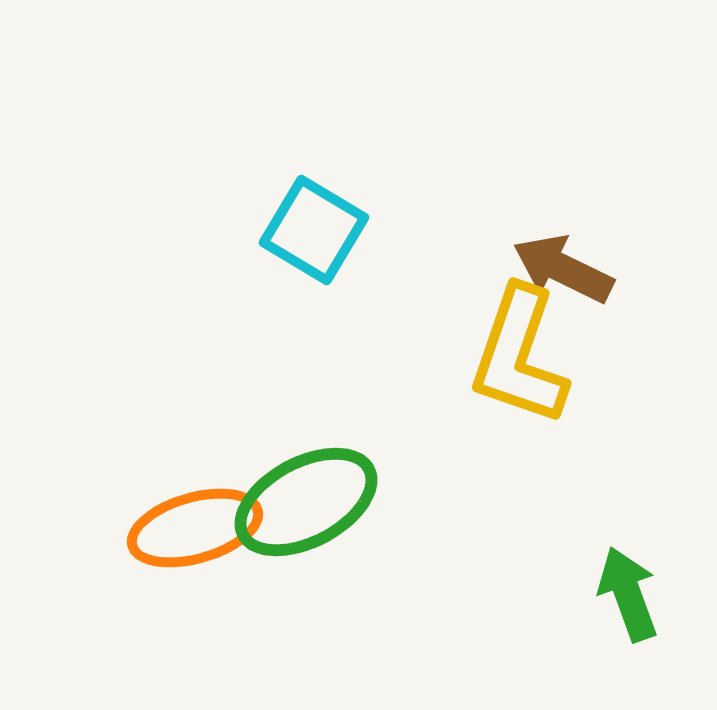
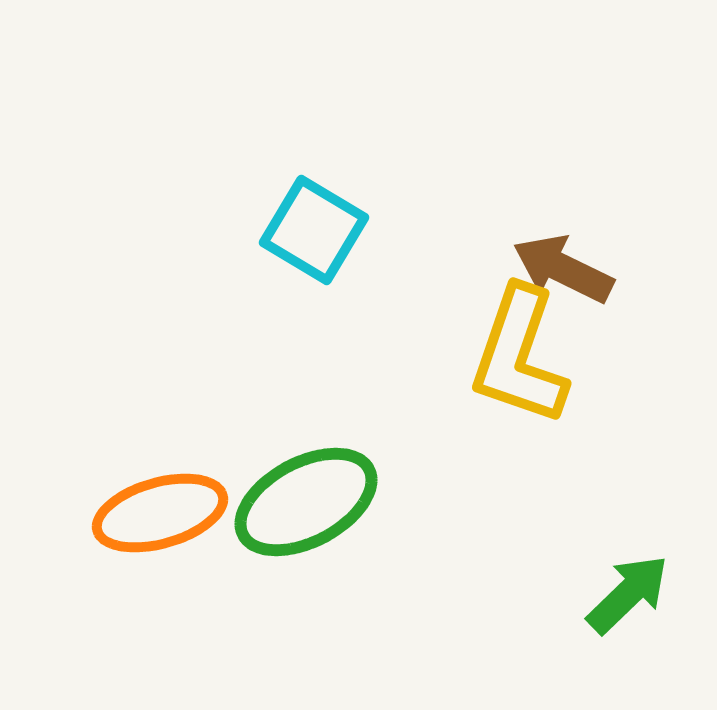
orange ellipse: moved 35 px left, 15 px up
green arrow: rotated 66 degrees clockwise
